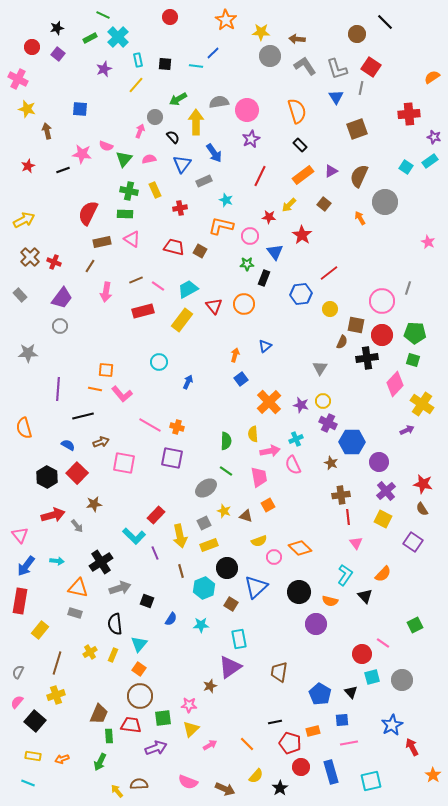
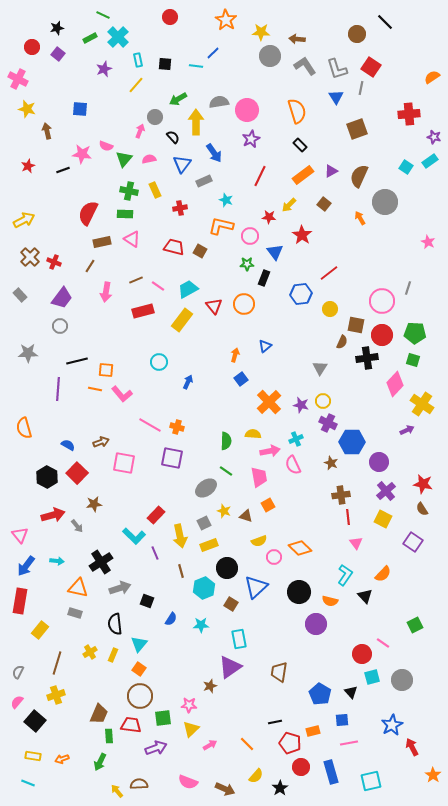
black line at (83, 416): moved 6 px left, 55 px up
yellow semicircle at (253, 434): rotated 98 degrees clockwise
